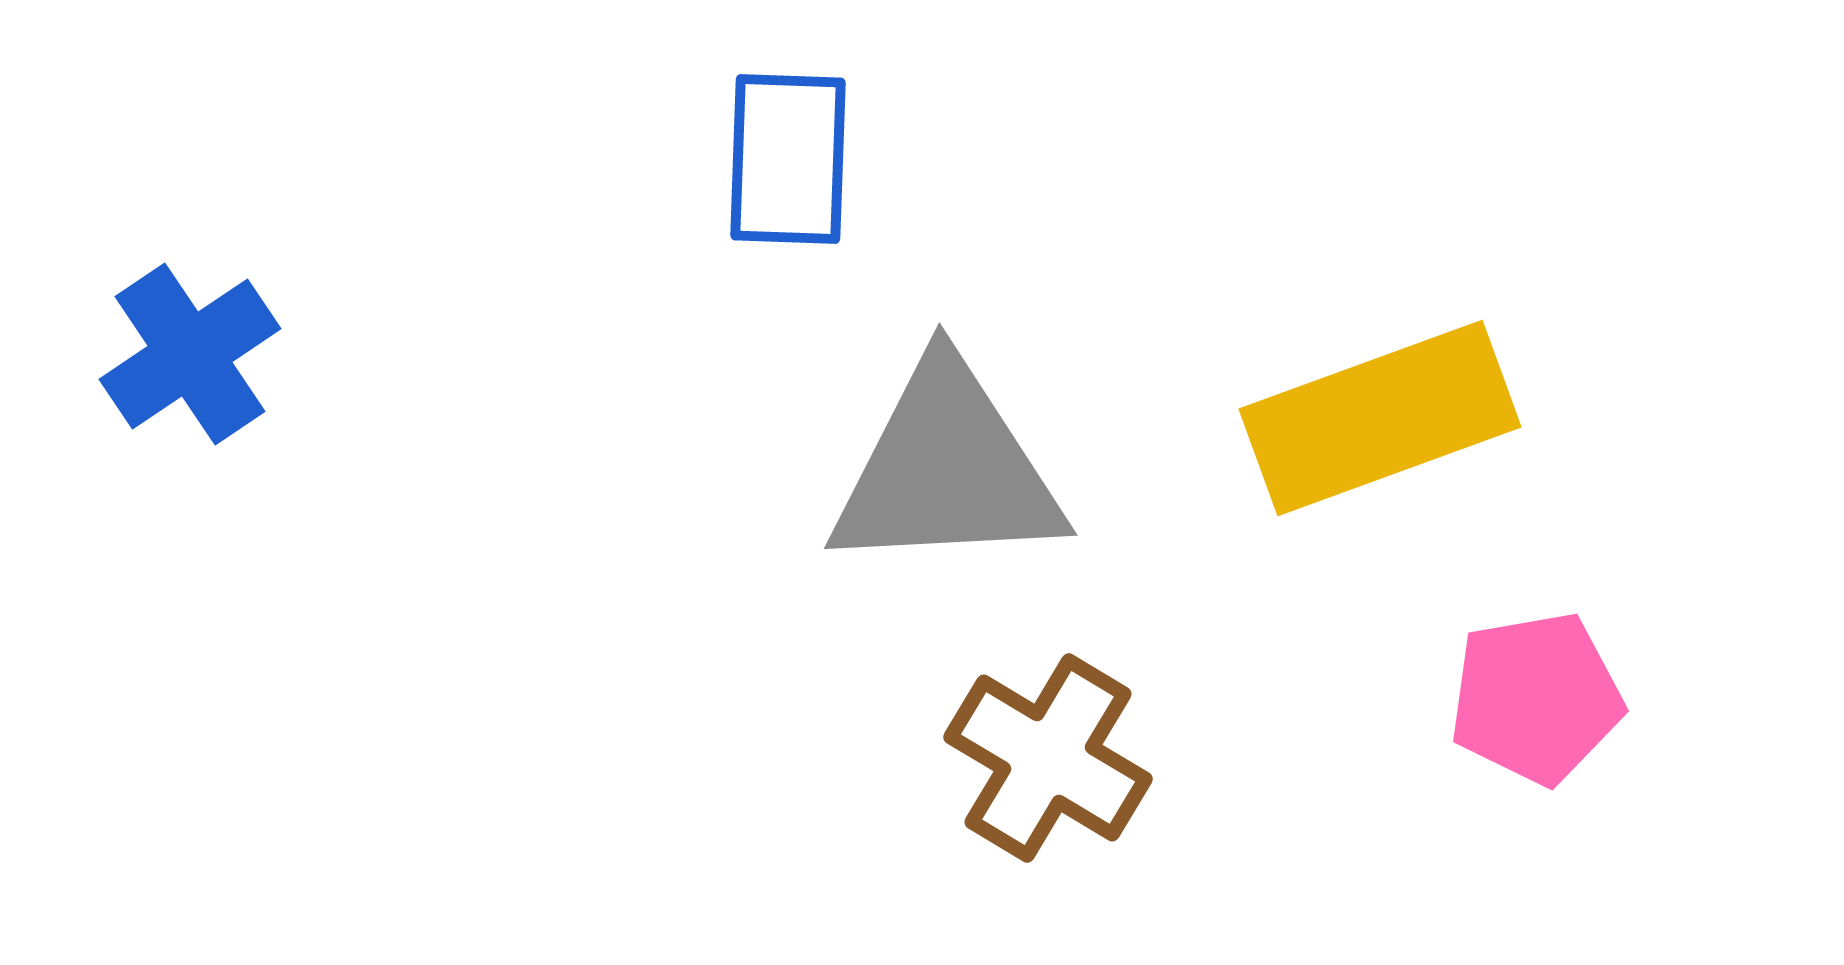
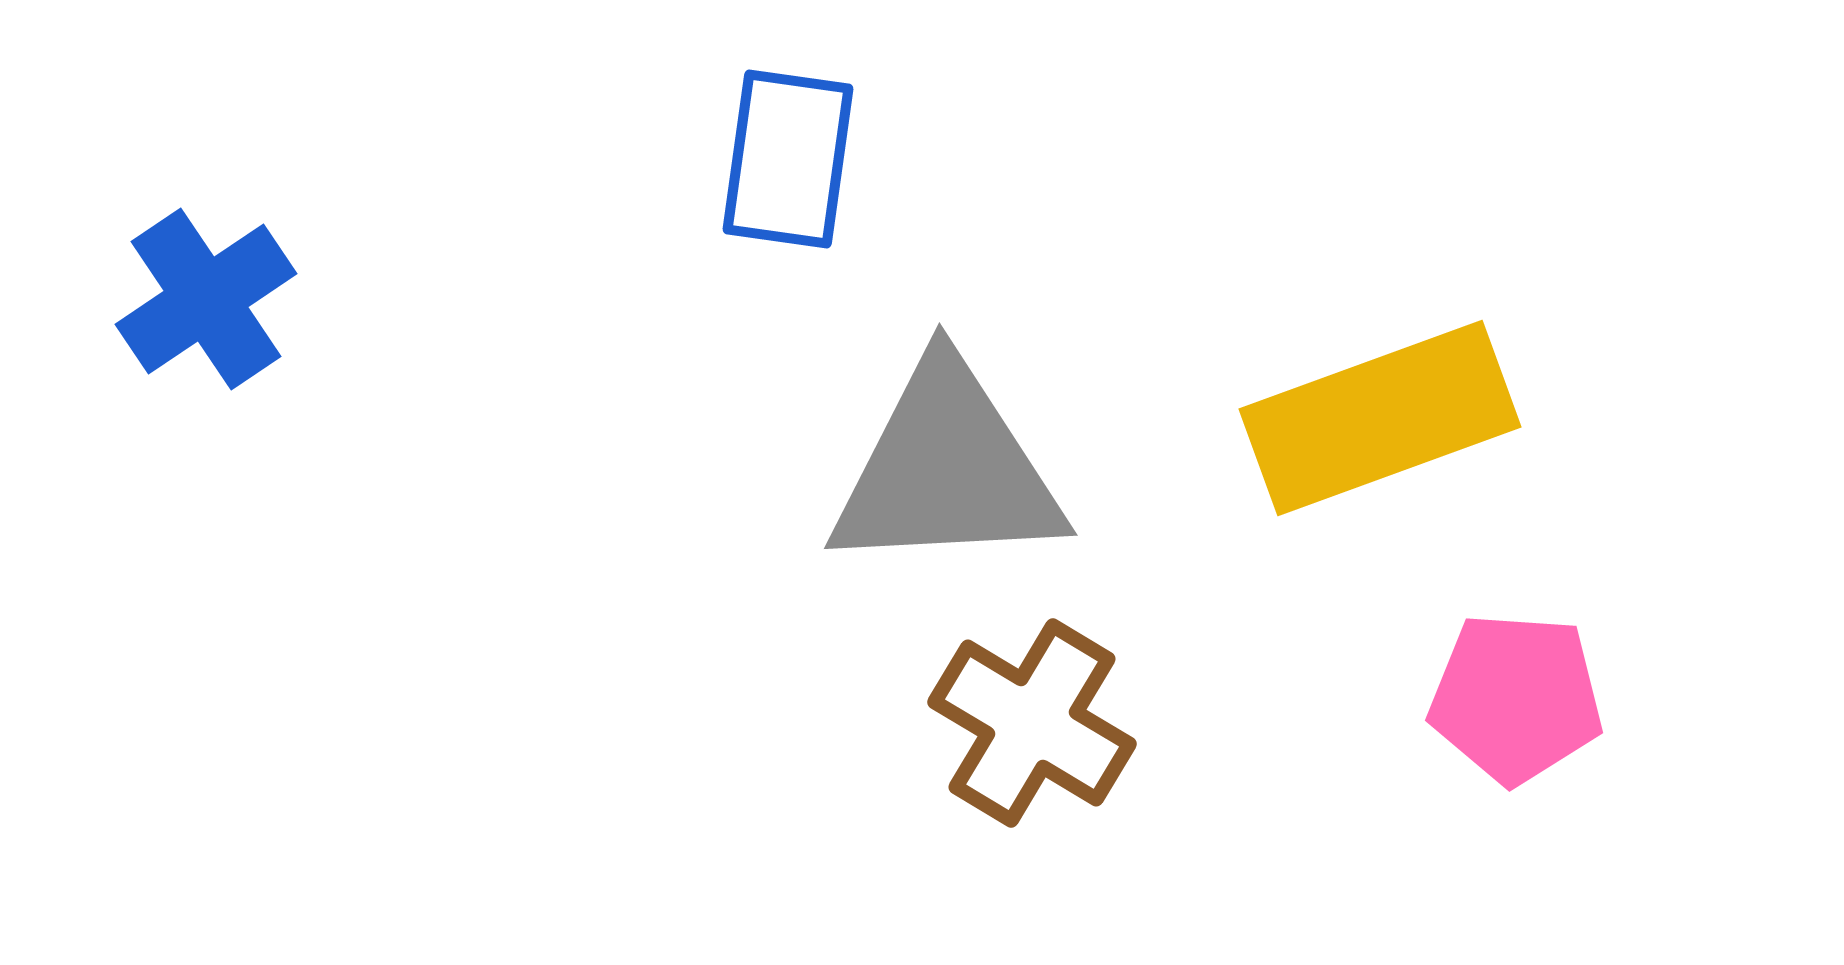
blue rectangle: rotated 6 degrees clockwise
blue cross: moved 16 px right, 55 px up
pink pentagon: moved 20 px left; rotated 14 degrees clockwise
brown cross: moved 16 px left, 35 px up
